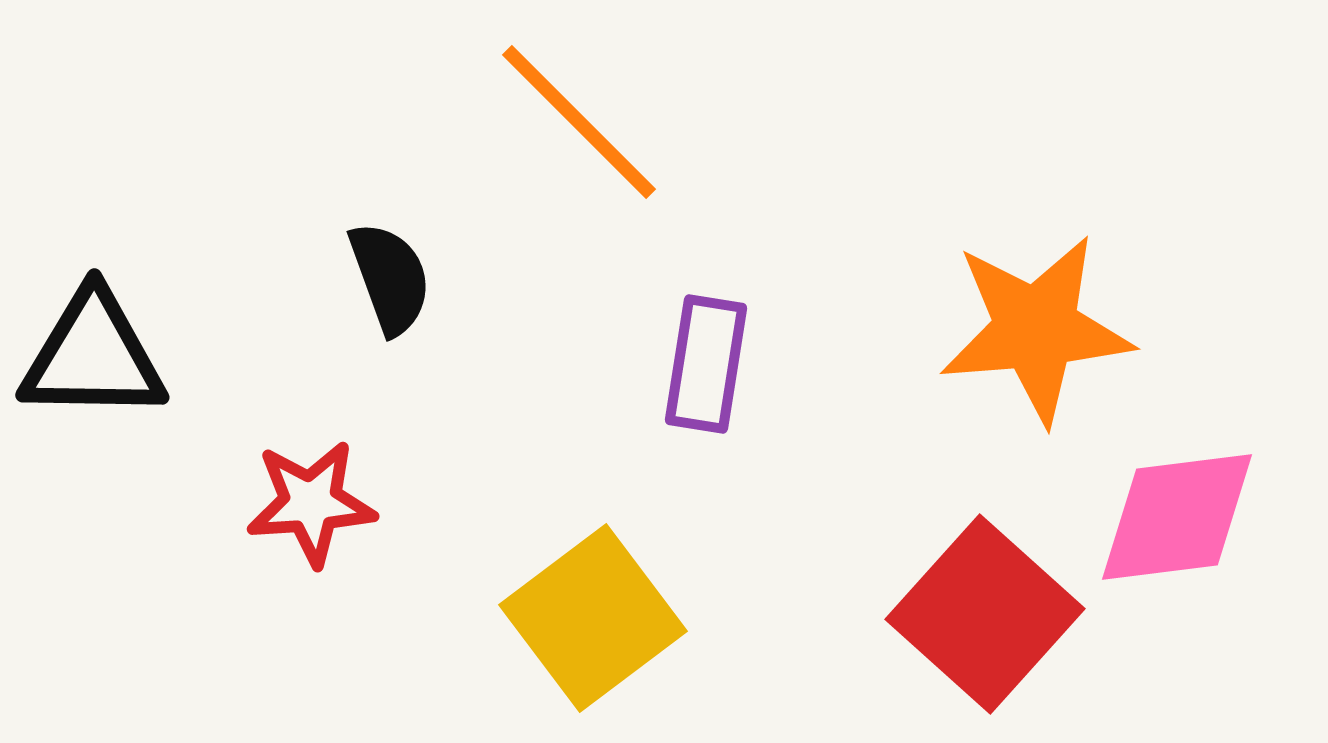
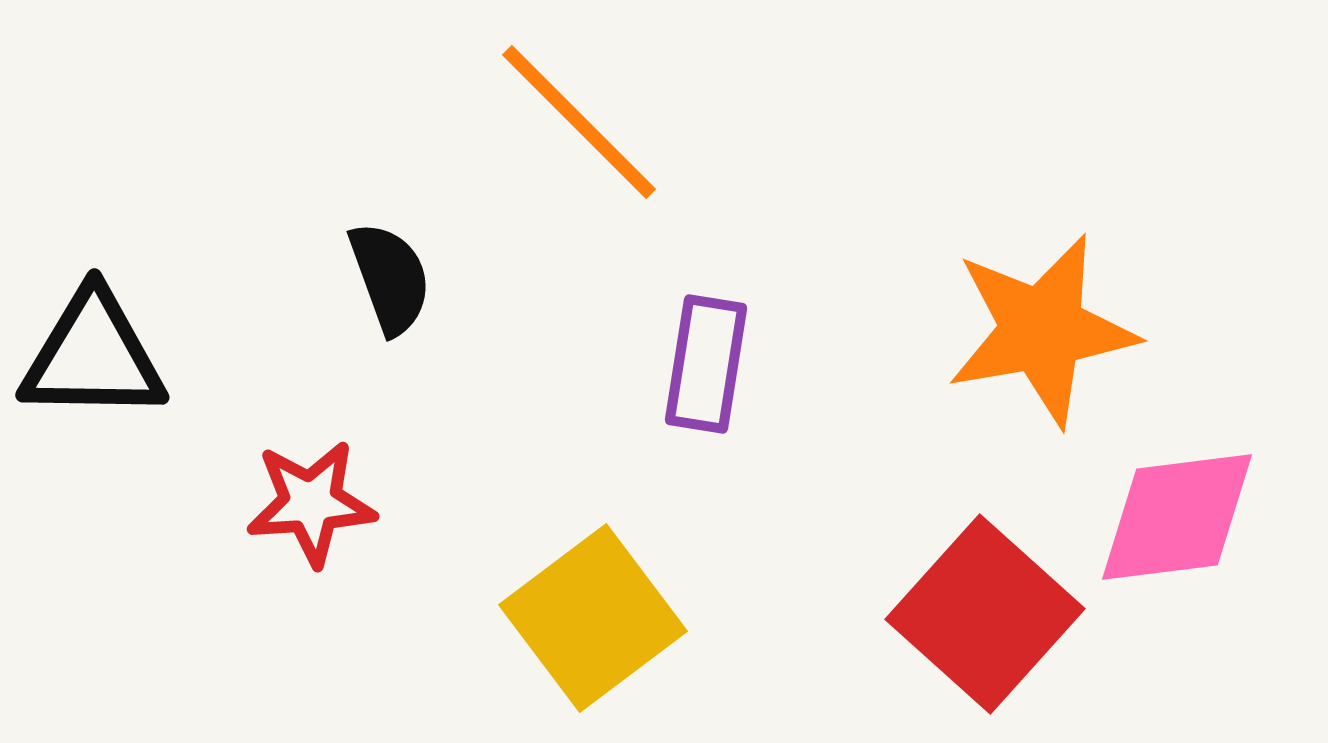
orange star: moved 6 px right, 1 px down; rotated 5 degrees counterclockwise
